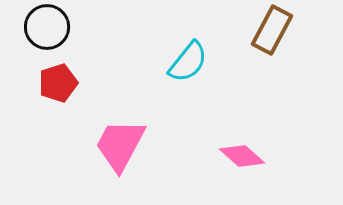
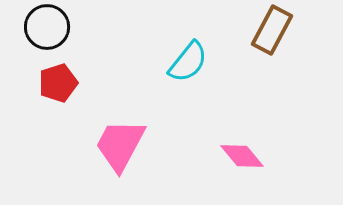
pink diamond: rotated 9 degrees clockwise
